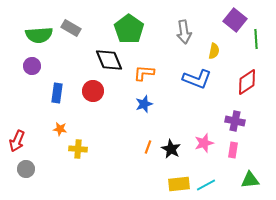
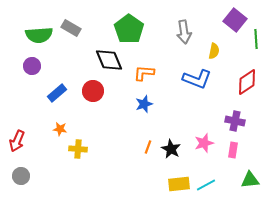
blue rectangle: rotated 42 degrees clockwise
gray circle: moved 5 px left, 7 px down
